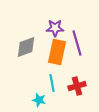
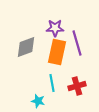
cyan star: moved 1 px left, 1 px down
